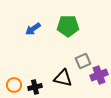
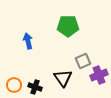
blue arrow: moved 5 px left, 12 px down; rotated 112 degrees clockwise
black triangle: rotated 42 degrees clockwise
black cross: rotated 32 degrees clockwise
